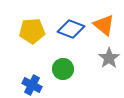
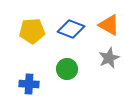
orange triangle: moved 5 px right; rotated 10 degrees counterclockwise
gray star: rotated 10 degrees clockwise
green circle: moved 4 px right
blue cross: moved 3 px left, 1 px up; rotated 24 degrees counterclockwise
